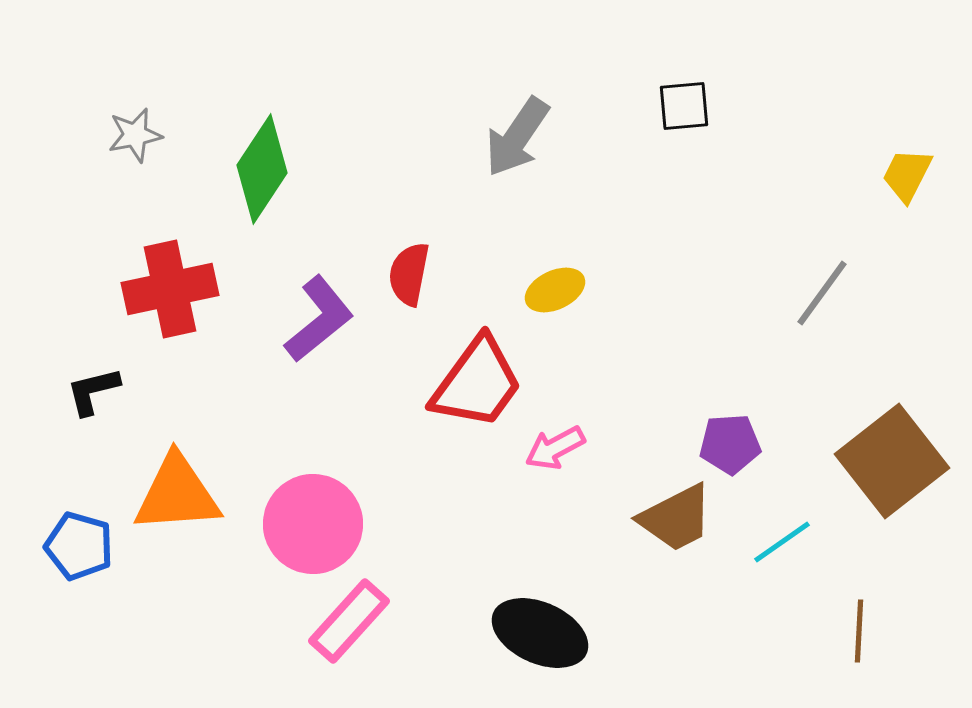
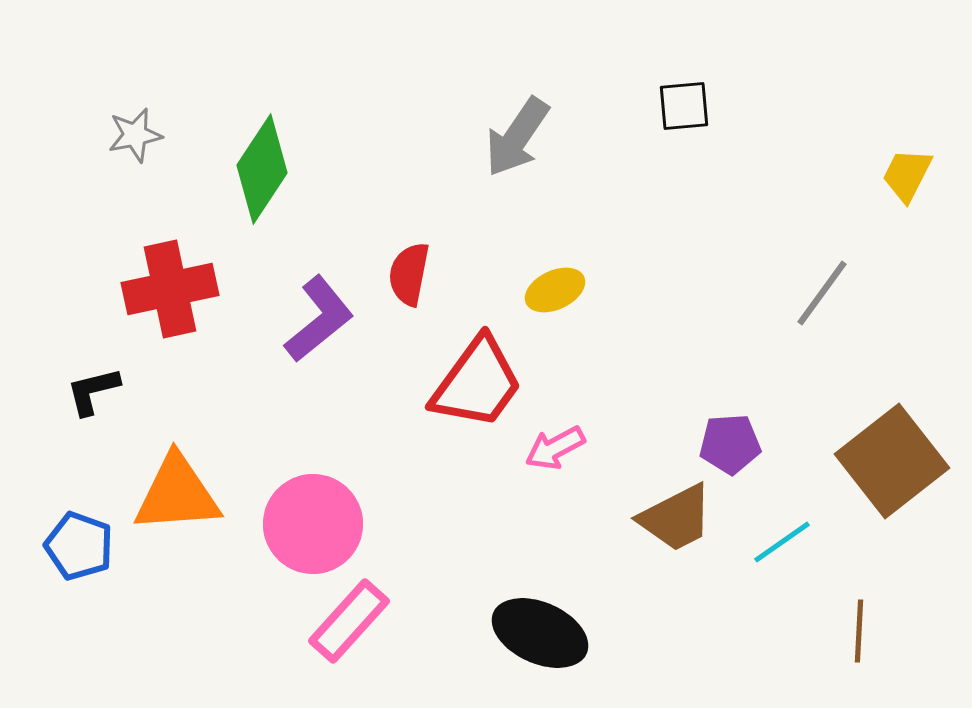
blue pentagon: rotated 4 degrees clockwise
